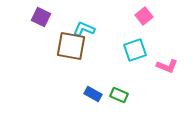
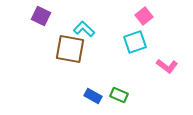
purple square: moved 1 px up
cyan L-shape: rotated 20 degrees clockwise
brown square: moved 1 px left, 3 px down
cyan square: moved 8 px up
pink L-shape: rotated 15 degrees clockwise
blue rectangle: moved 2 px down
